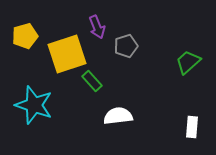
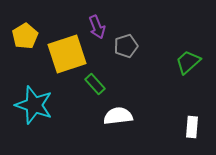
yellow pentagon: rotated 15 degrees counterclockwise
green rectangle: moved 3 px right, 3 px down
